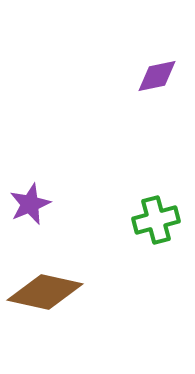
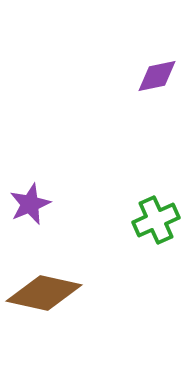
green cross: rotated 9 degrees counterclockwise
brown diamond: moved 1 px left, 1 px down
